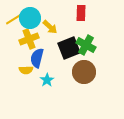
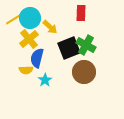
yellow cross: rotated 18 degrees counterclockwise
cyan star: moved 2 px left
